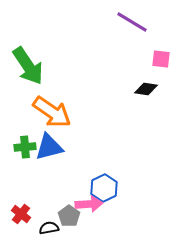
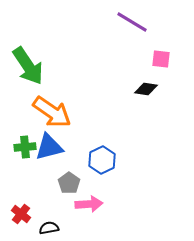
blue hexagon: moved 2 px left, 28 px up
gray pentagon: moved 33 px up
